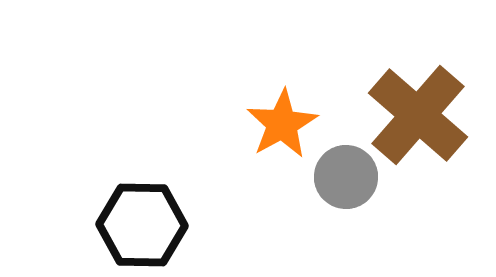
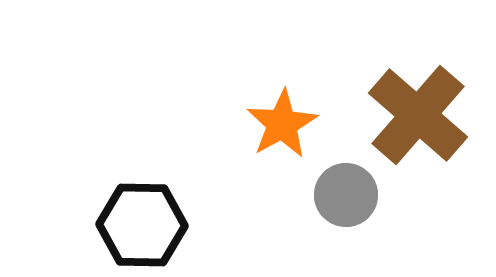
gray circle: moved 18 px down
